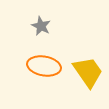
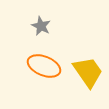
orange ellipse: rotated 12 degrees clockwise
